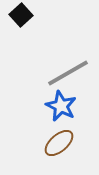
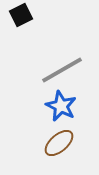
black square: rotated 15 degrees clockwise
gray line: moved 6 px left, 3 px up
